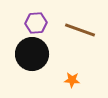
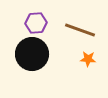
orange star: moved 16 px right, 21 px up
